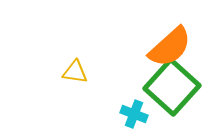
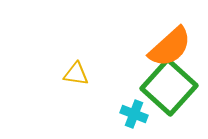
yellow triangle: moved 1 px right, 2 px down
green square: moved 3 px left
